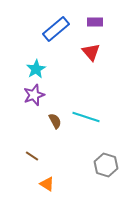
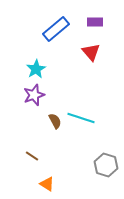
cyan line: moved 5 px left, 1 px down
